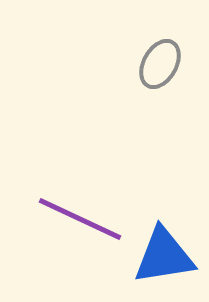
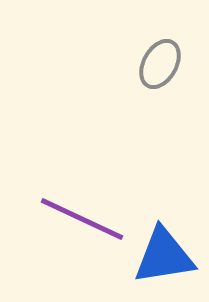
purple line: moved 2 px right
